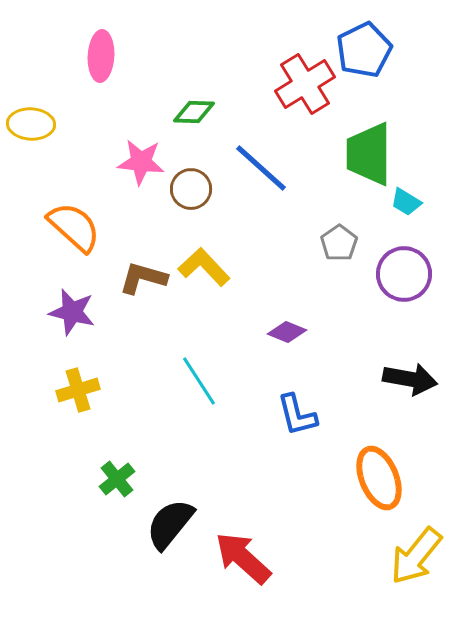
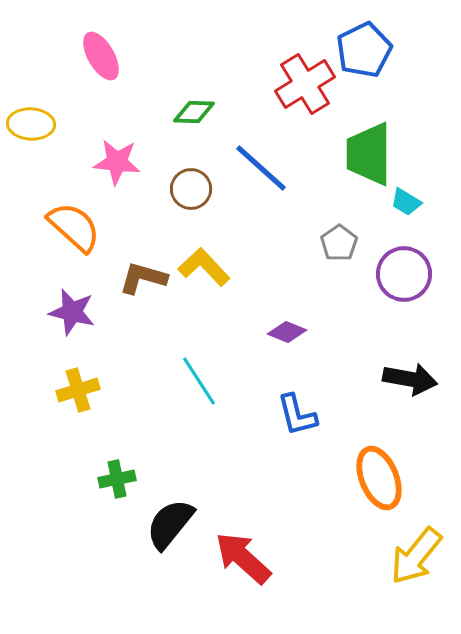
pink ellipse: rotated 33 degrees counterclockwise
pink star: moved 24 px left
green cross: rotated 27 degrees clockwise
